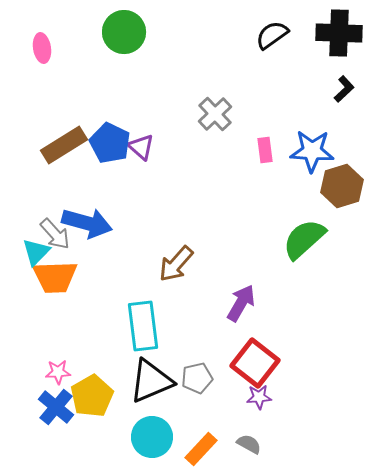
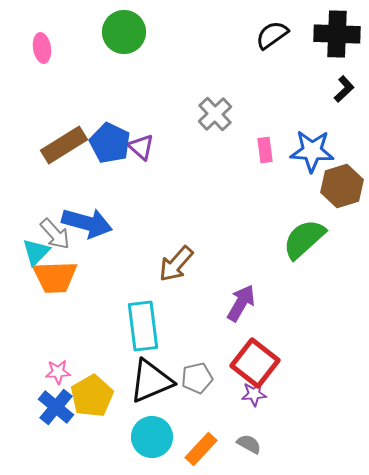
black cross: moved 2 px left, 1 px down
purple star: moved 5 px left, 3 px up
